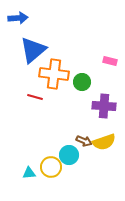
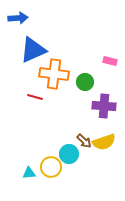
blue triangle: rotated 16 degrees clockwise
green circle: moved 3 px right
brown arrow: rotated 21 degrees clockwise
cyan circle: moved 1 px up
